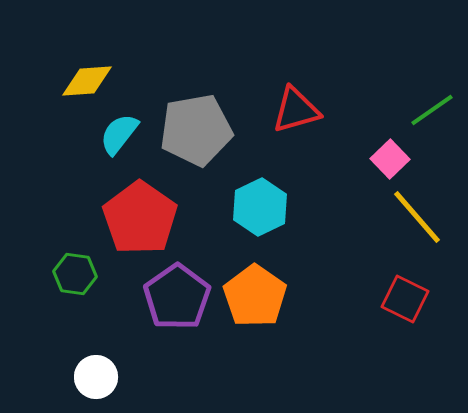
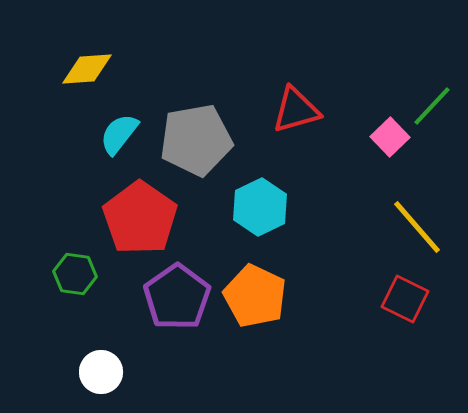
yellow diamond: moved 12 px up
green line: moved 4 px up; rotated 12 degrees counterclockwise
gray pentagon: moved 10 px down
pink square: moved 22 px up
yellow line: moved 10 px down
orange pentagon: rotated 10 degrees counterclockwise
white circle: moved 5 px right, 5 px up
